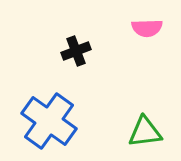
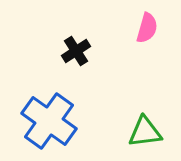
pink semicircle: rotated 72 degrees counterclockwise
black cross: rotated 12 degrees counterclockwise
